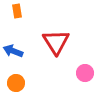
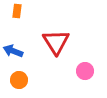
orange rectangle: rotated 16 degrees clockwise
pink circle: moved 2 px up
orange circle: moved 3 px right, 3 px up
